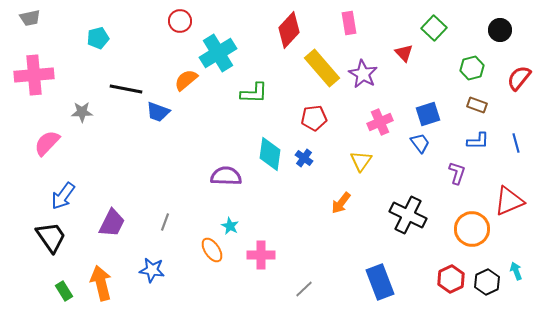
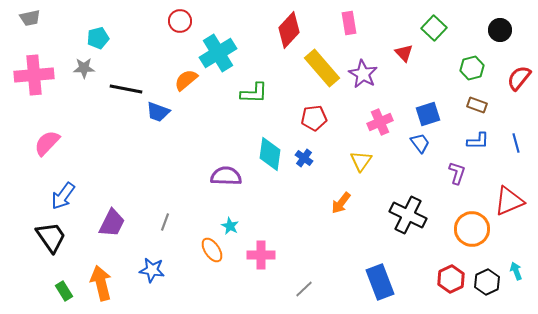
gray star at (82, 112): moved 2 px right, 44 px up
